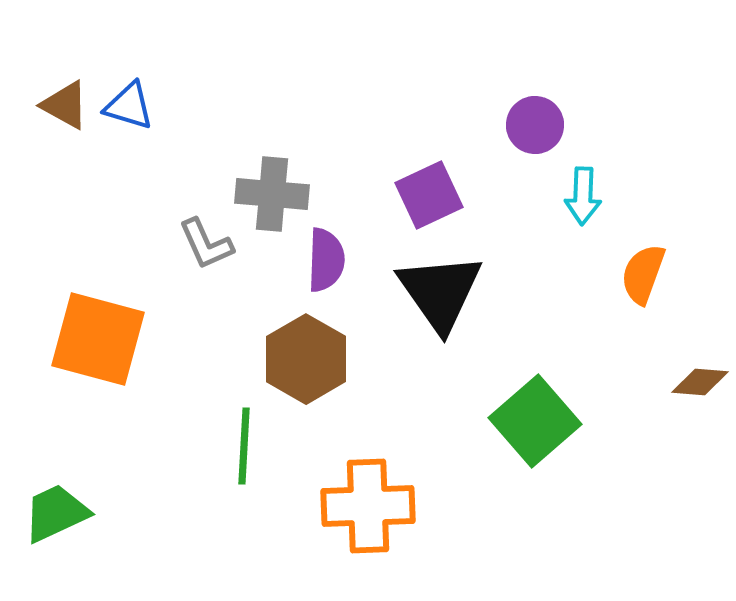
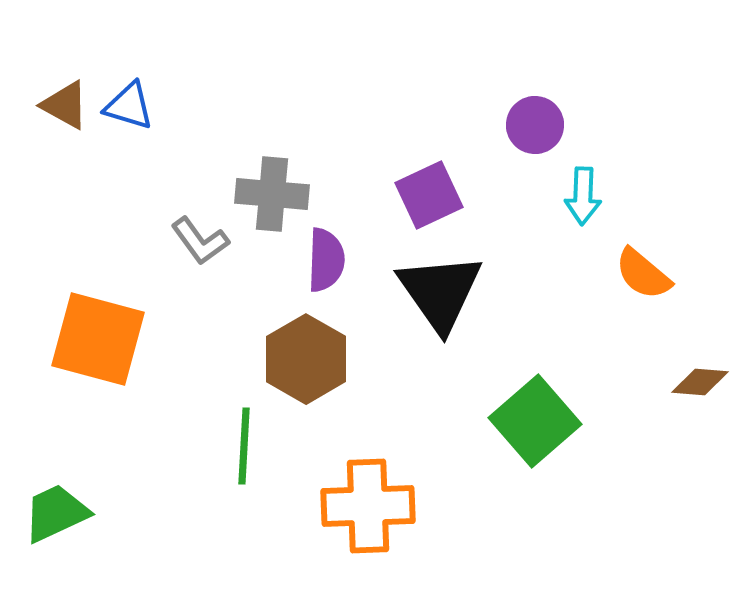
gray L-shape: moved 6 px left, 3 px up; rotated 12 degrees counterclockwise
orange semicircle: rotated 70 degrees counterclockwise
